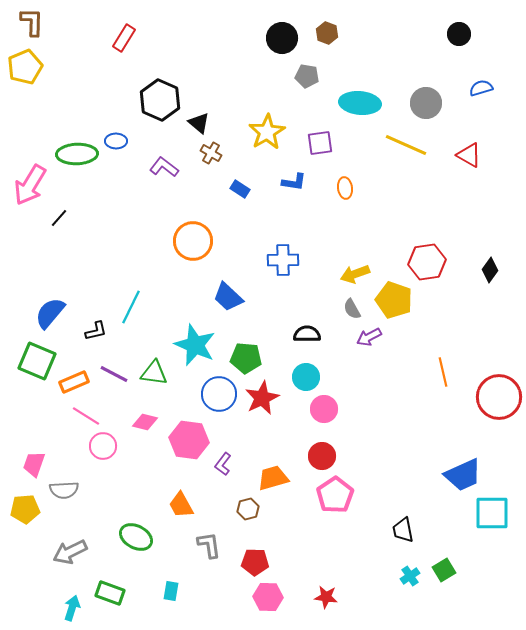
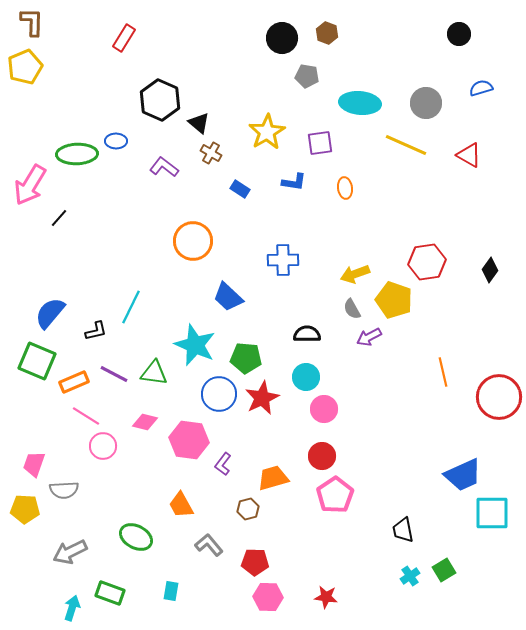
yellow pentagon at (25, 509): rotated 8 degrees clockwise
gray L-shape at (209, 545): rotated 32 degrees counterclockwise
